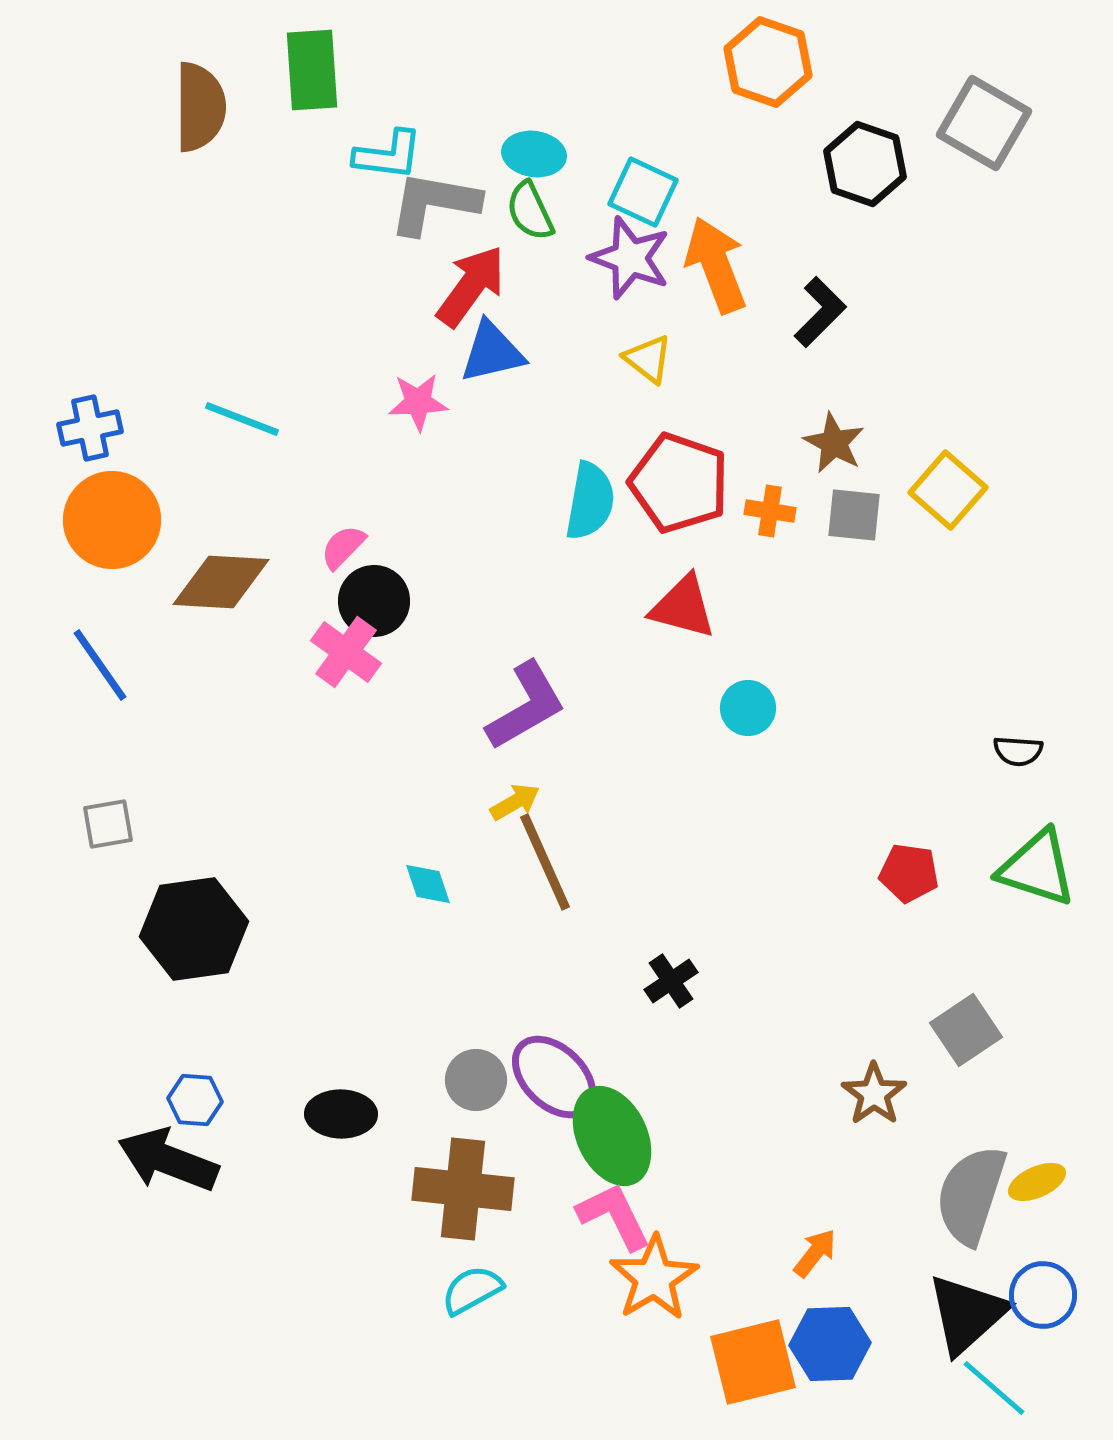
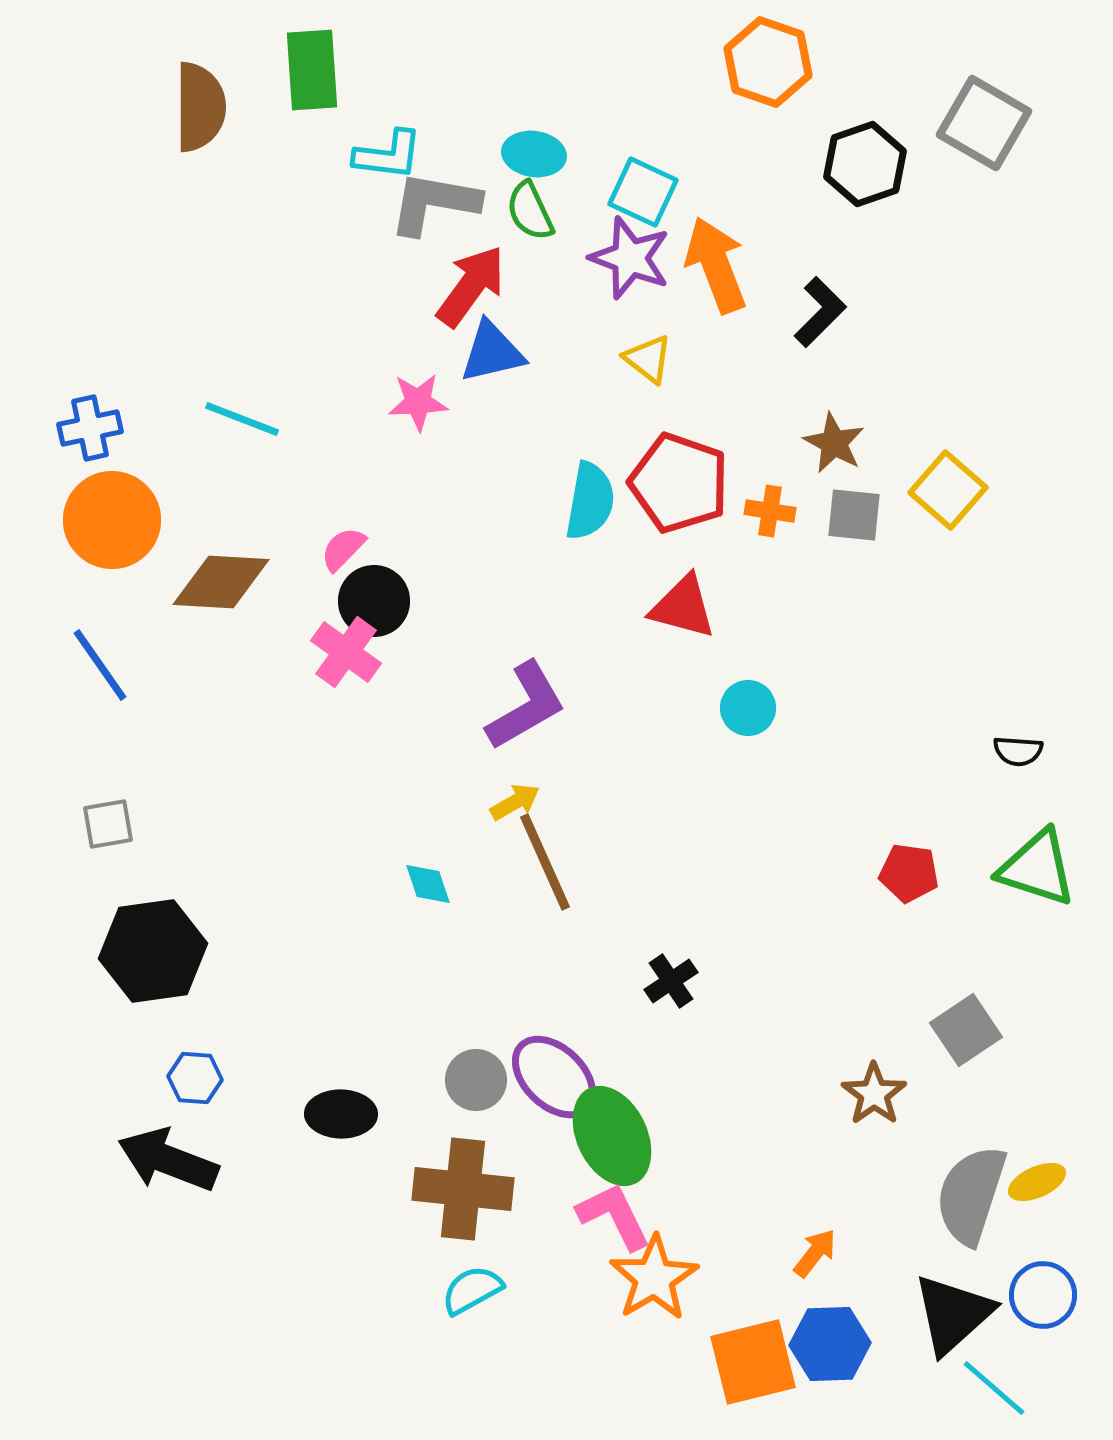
black hexagon at (865, 164): rotated 22 degrees clockwise
pink semicircle at (343, 547): moved 2 px down
black hexagon at (194, 929): moved 41 px left, 22 px down
blue hexagon at (195, 1100): moved 22 px up
black triangle at (967, 1314): moved 14 px left
